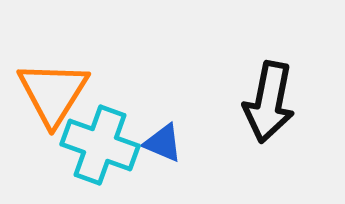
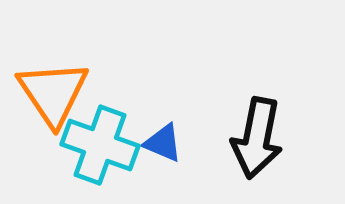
orange triangle: rotated 6 degrees counterclockwise
black arrow: moved 12 px left, 36 px down
